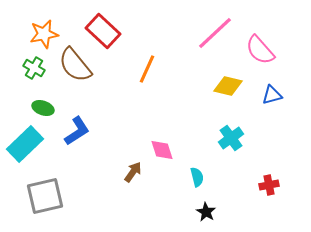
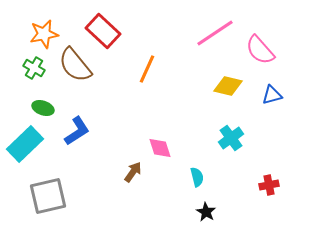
pink line: rotated 9 degrees clockwise
pink diamond: moved 2 px left, 2 px up
gray square: moved 3 px right
